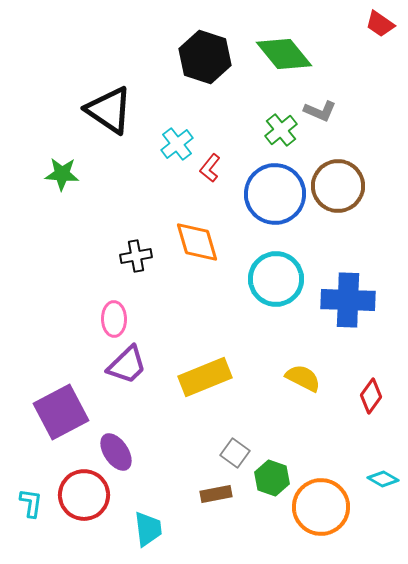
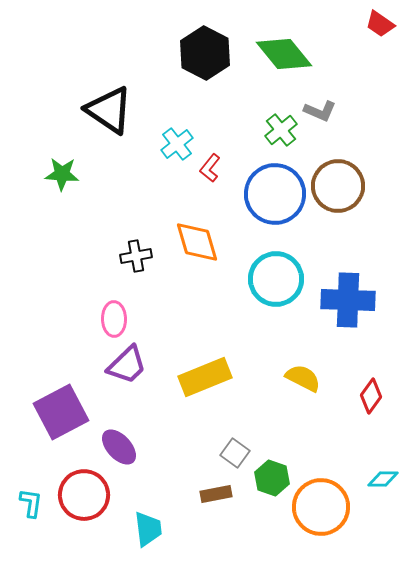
black hexagon: moved 4 px up; rotated 9 degrees clockwise
purple ellipse: moved 3 px right, 5 px up; rotated 9 degrees counterclockwise
cyan diamond: rotated 28 degrees counterclockwise
